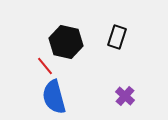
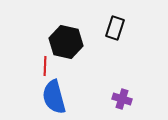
black rectangle: moved 2 px left, 9 px up
red line: rotated 42 degrees clockwise
purple cross: moved 3 px left, 3 px down; rotated 24 degrees counterclockwise
